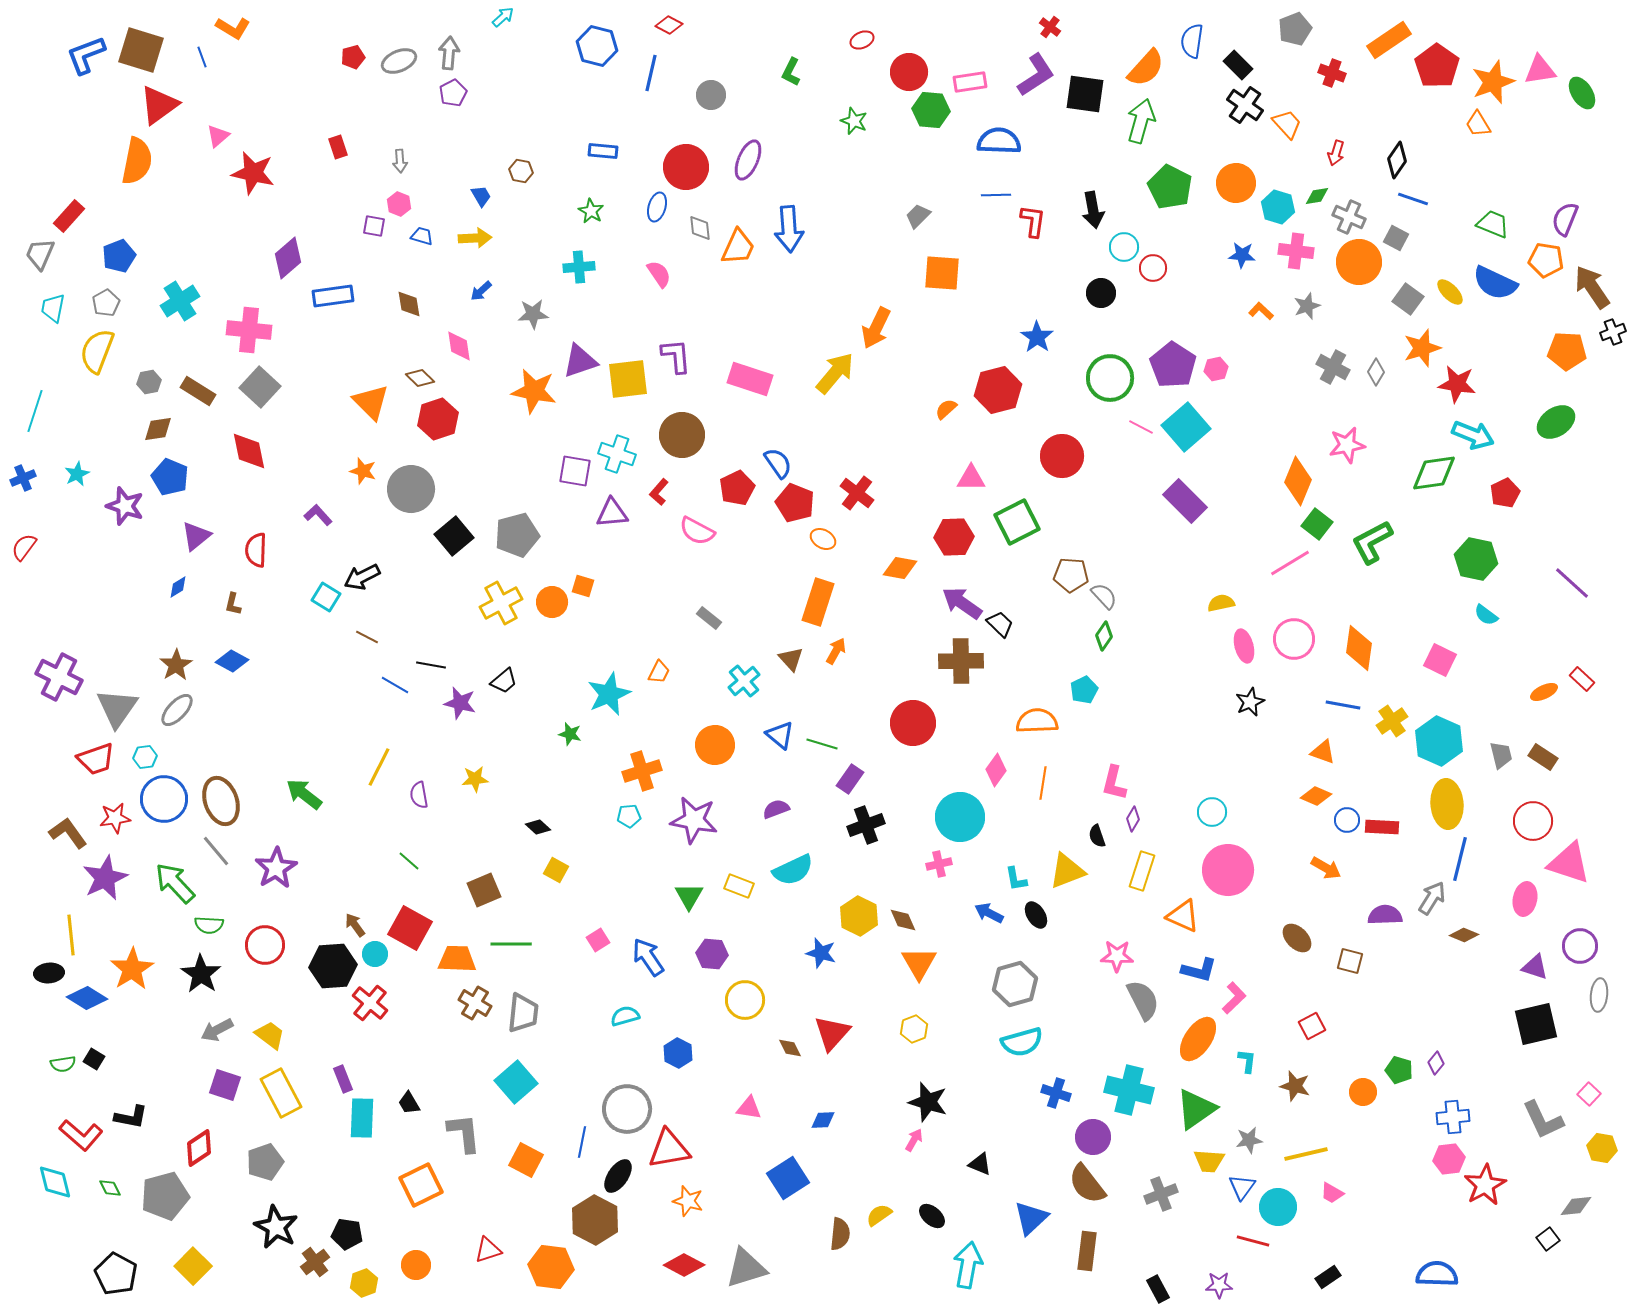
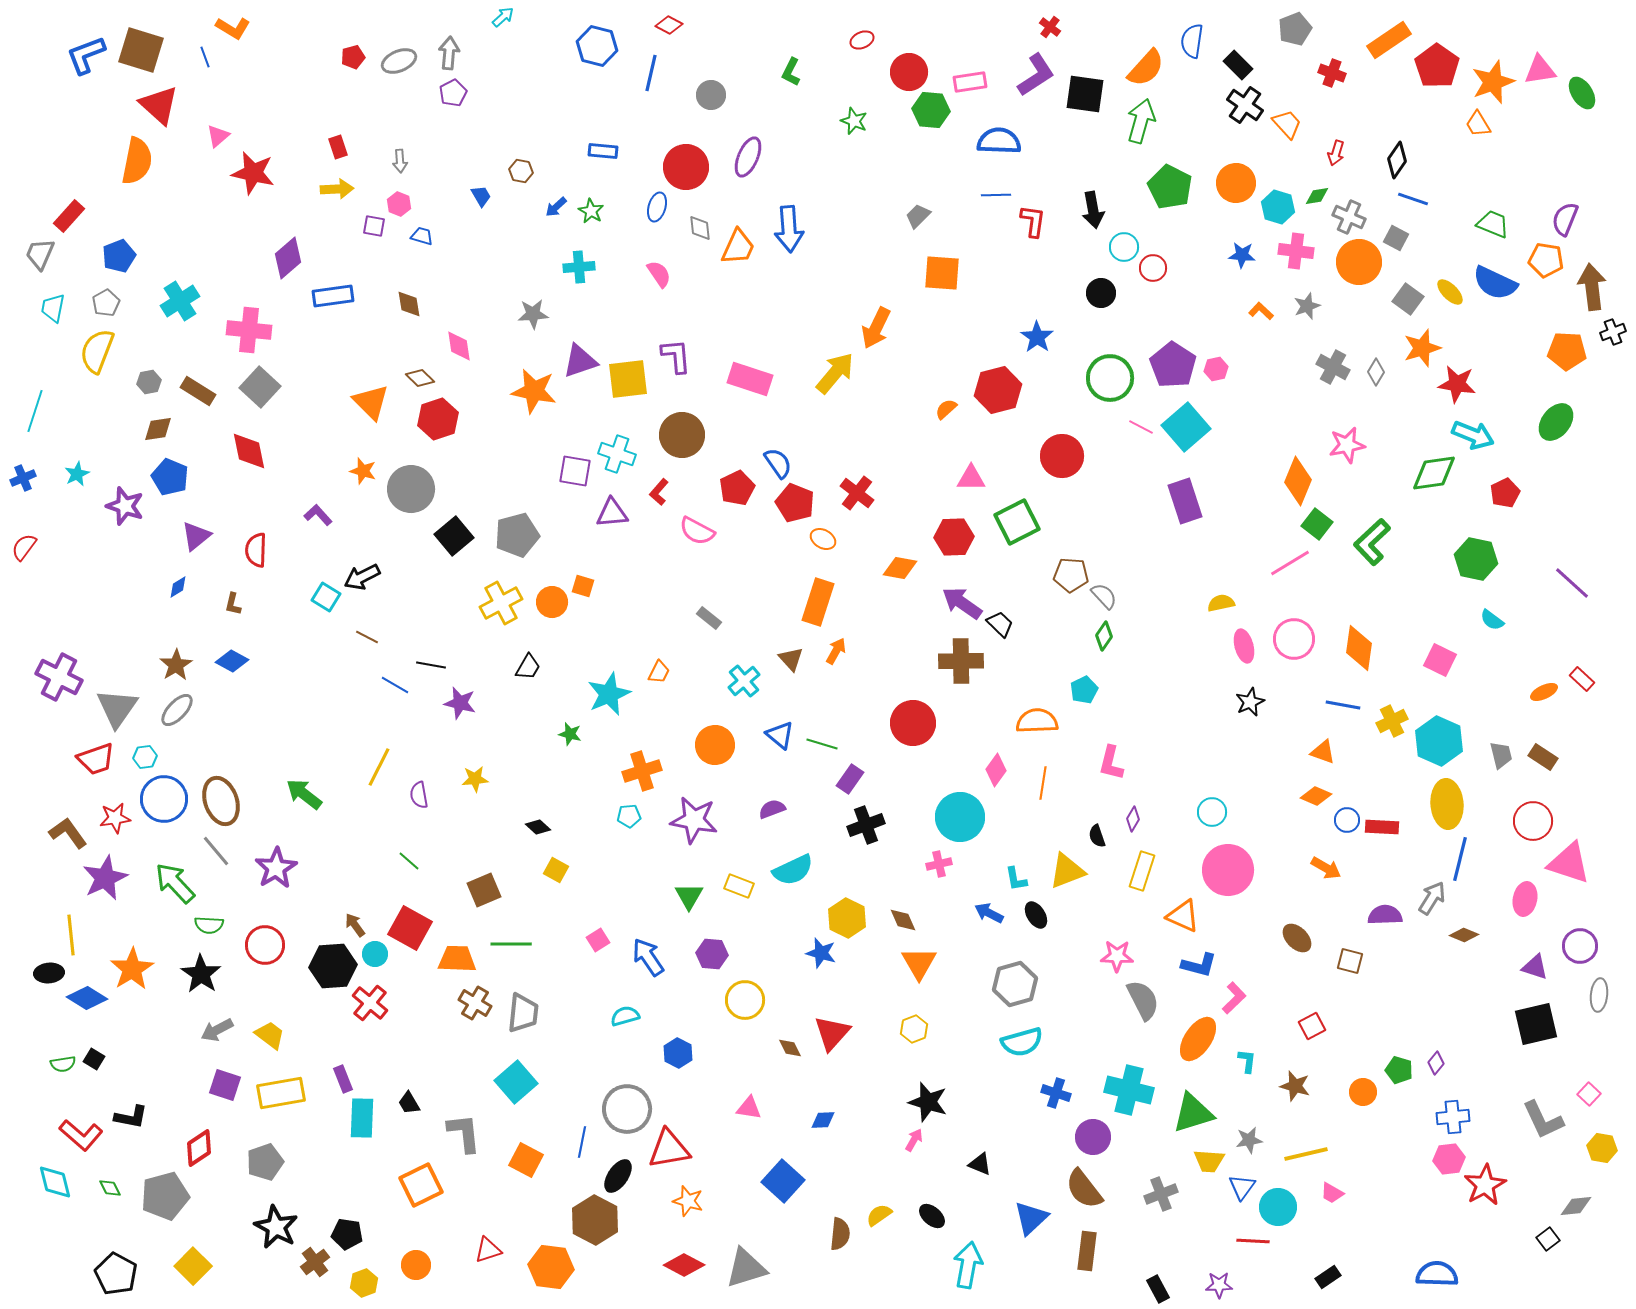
blue line at (202, 57): moved 3 px right
red triangle at (159, 105): rotated 42 degrees counterclockwise
purple ellipse at (748, 160): moved 3 px up
yellow arrow at (475, 238): moved 138 px left, 49 px up
brown arrow at (1592, 287): rotated 27 degrees clockwise
blue arrow at (481, 291): moved 75 px right, 84 px up
green ellipse at (1556, 422): rotated 18 degrees counterclockwise
purple rectangle at (1185, 501): rotated 27 degrees clockwise
green L-shape at (1372, 542): rotated 15 degrees counterclockwise
cyan semicircle at (1486, 615): moved 6 px right, 5 px down
black trapezoid at (504, 681): moved 24 px right, 14 px up; rotated 20 degrees counterclockwise
yellow cross at (1392, 721): rotated 8 degrees clockwise
pink L-shape at (1114, 783): moved 3 px left, 20 px up
purple semicircle at (776, 809): moved 4 px left
yellow hexagon at (859, 916): moved 12 px left, 2 px down
blue L-shape at (1199, 970): moved 5 px up
yellow rectangle at (281, 1093): rotated 72 degrees counterclockwise
green triangle at (1196, 1109): moved 3 px left, 4 px down; rotated 18 degrees clockwise
blue square at (788, 1178): moved 5 px left, 3 px down; rotated 15 degrees counterclockwise
brown semicircle at (1087, 1184): moved 3 px left, 5 px down
red line at (1253, 1241): rotated 12 degrees counterclockwise
